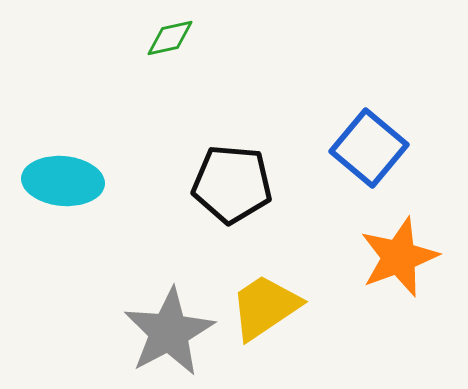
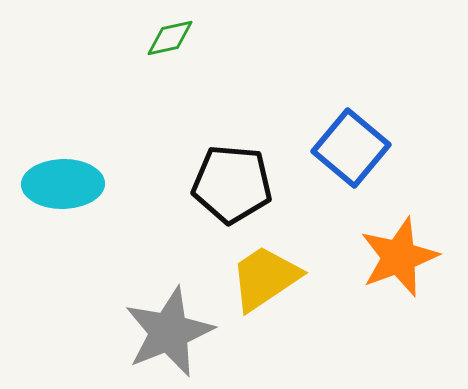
blue square: moved 18 px left
cyan ellipse: moved 3 px down; rotated 6 degrees counterclockwise
yellow trapezoid: moved 29 px up
gray star: rotated 6 degrees clockwise
